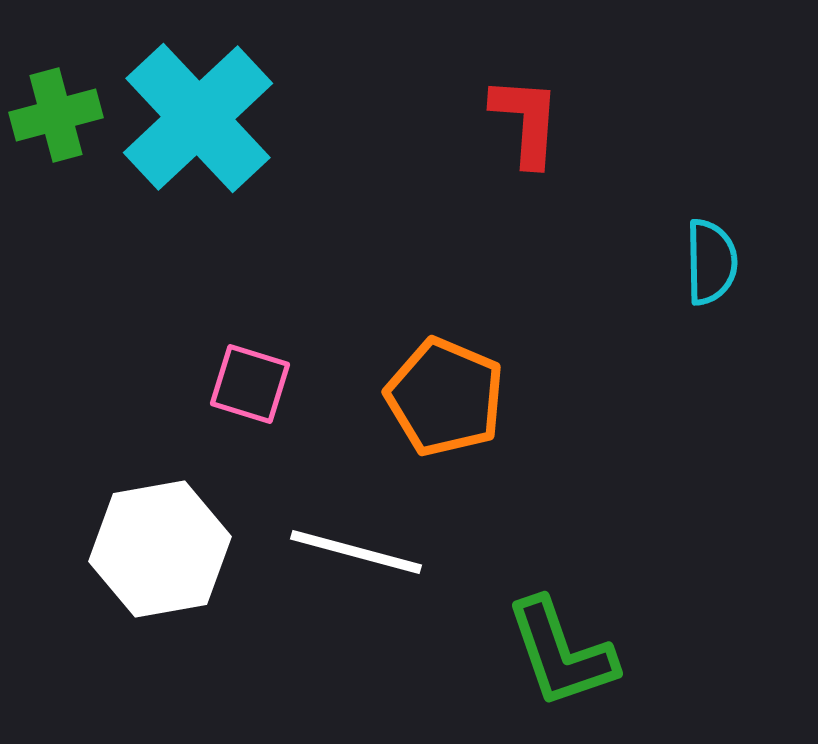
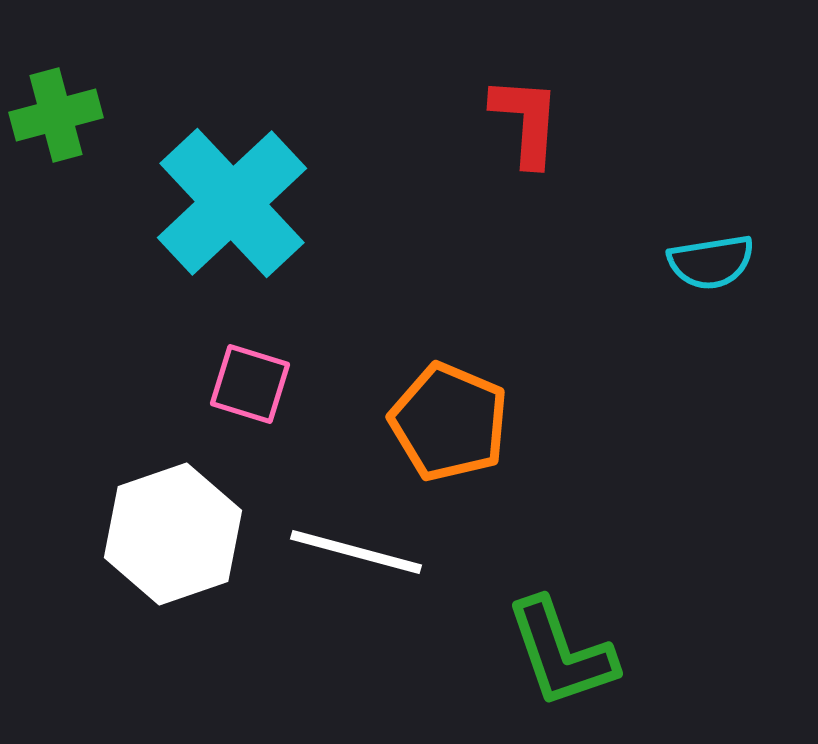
cyan cross: moved 34 px right, 85 px down
cyan semicircle: rotated 82 degrees clockwise
orange pentagon: moved 4 px right, 25 px down
white hexagon: moved 13 px right, 15 px up; rotated 9 degrees counterclockwise
